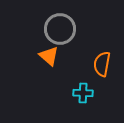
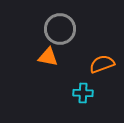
orange triangle: moved 1 px left, 1 px down; rotated 30 degrees counterclockwise
orange semicircle: rotated 60 degrees clockwise
